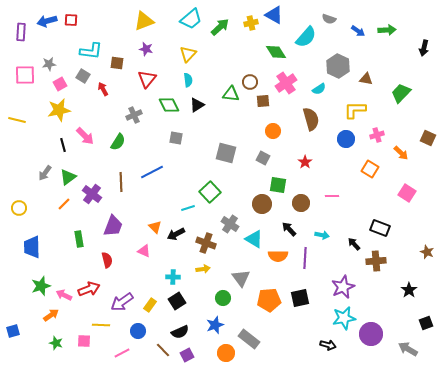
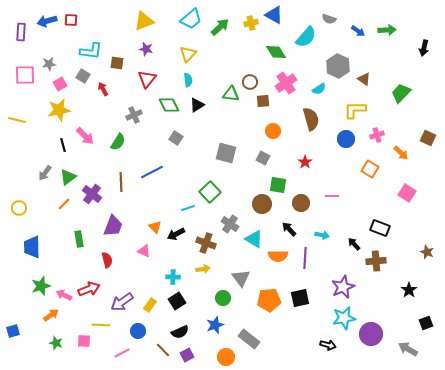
brown triangle at (366, 79): moved 2 px left; rotated 24 degrees clockwise
gray square at (176, 138): rotated 24 degrees clockwise
orange circle at (226, 353): moved 4 px down
